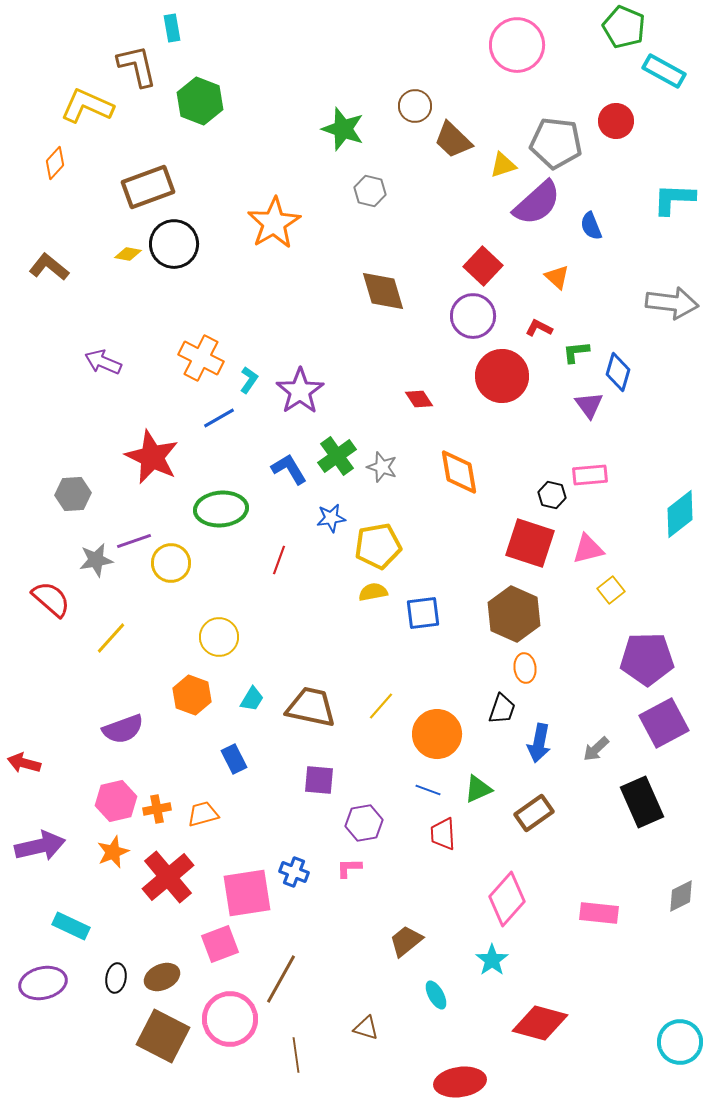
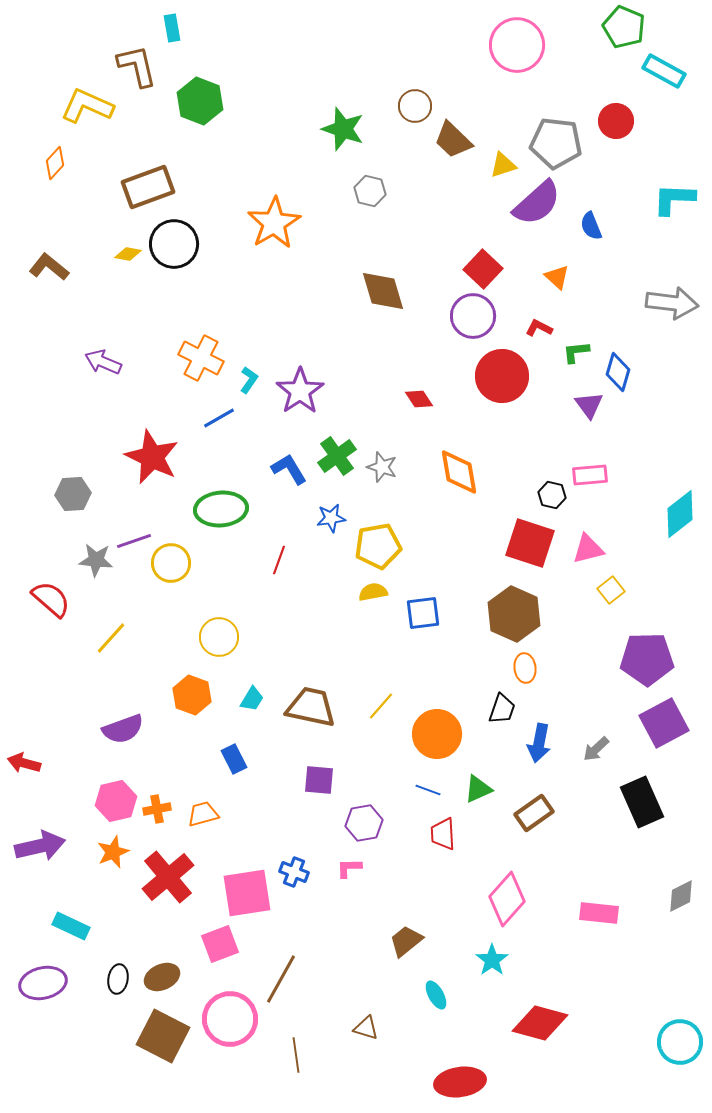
red square at (483, 266): moved 3 px down
gray star at (96, 560): rotated 16 degrees clockwise
black ellipse at (116, 978): moved 2 px right, 1 px down
